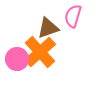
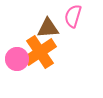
brown triangle: rotated 15 degrees clockwise
orange cross: rotated 8 degrees clockwise
